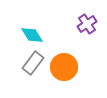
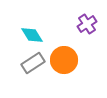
gray rectangle: rotated 20 degrees clockwise
orange circle: moved 7 px up
